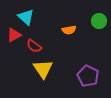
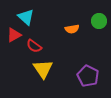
orange semicircle: moved 3 px right, 1 px up
